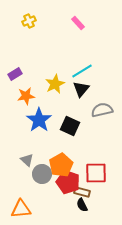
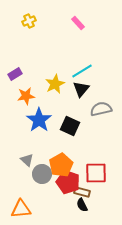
gray semicircle: moved 1 px left, 1 px up
